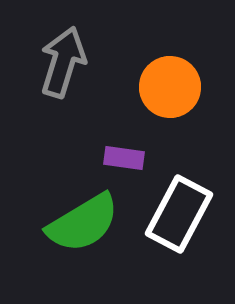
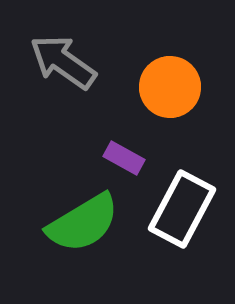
gray arrow: rotated 72 degrees counterclockwise
purple rectangle: rotated 21 degrees clockwise
white rectangle: moved 3 px right, 5 px up
